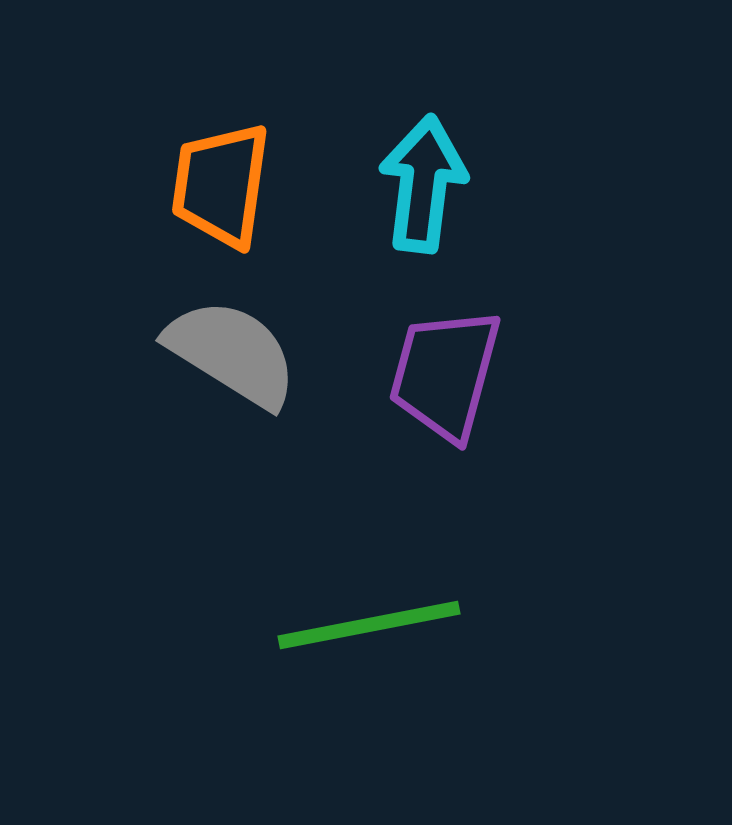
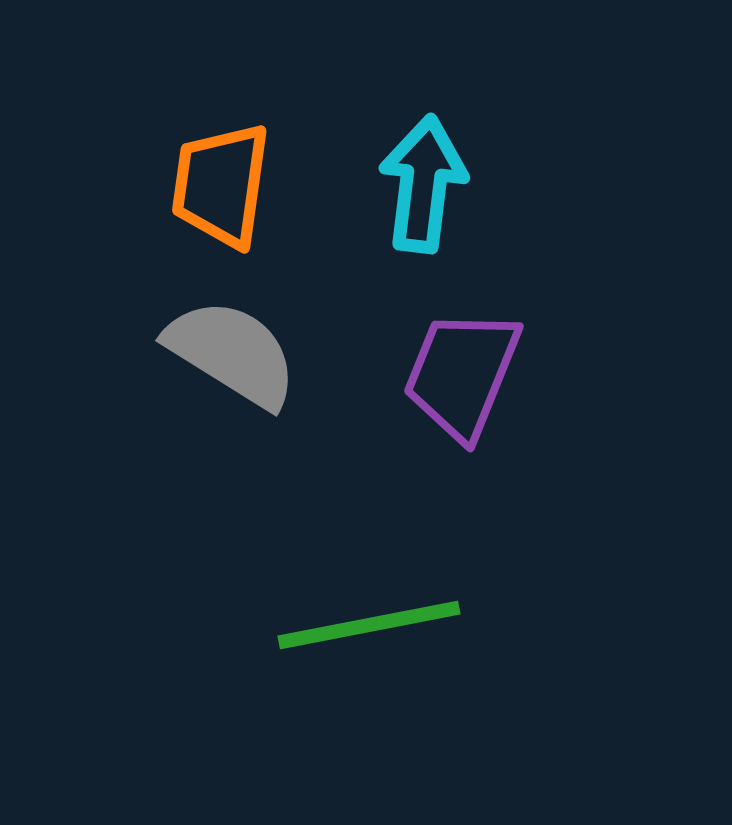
purple trapezoid: moved 17 px right; rotated 7 degrees clockwise
